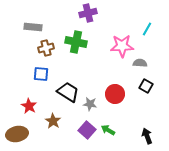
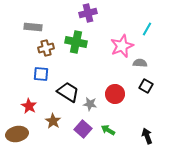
pink star: rotated 20 degrees counterclockwise
purple square: moved 4 px left, 1 px up
